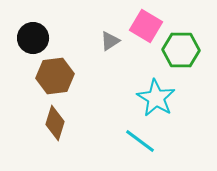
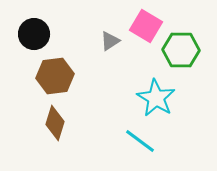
black circle: moved 1 px right, 4 px up
